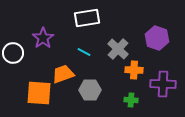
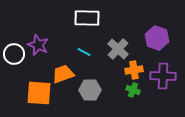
white rectangle: rotated 10 degrees clockwise
purple star: moved 5 px left, 7 px down; rotated 15 degrees counterclockwise
white circle: moved 1 px right, 1 px down
orange cross: rotated 12 degrees counterclockwise
purple cross: moved 8 px up
green cross: moved 2 px right, 10 px up; rotated 16 degrees clockwise
